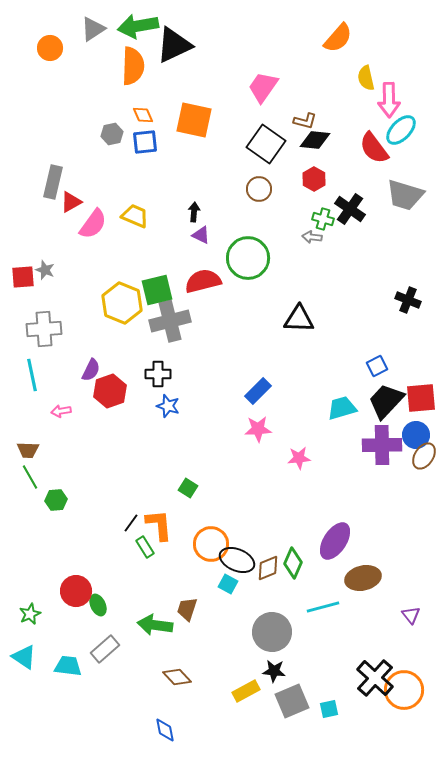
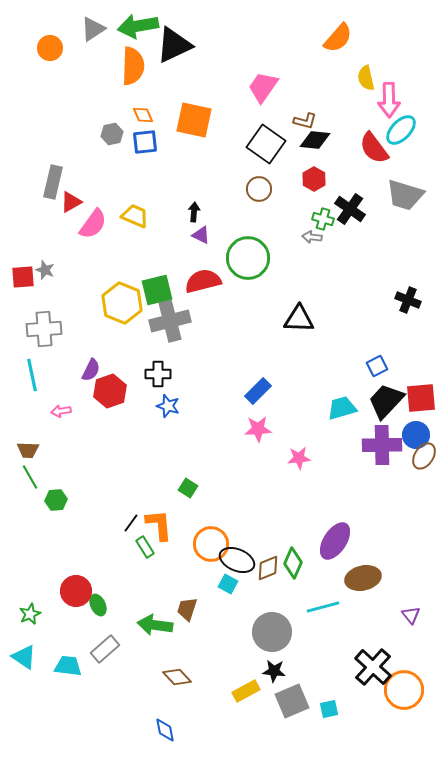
black cross at (375, 678): moved 2 px left, 11 px up
